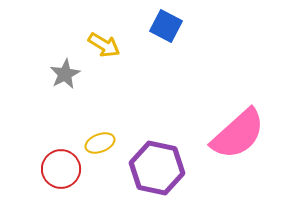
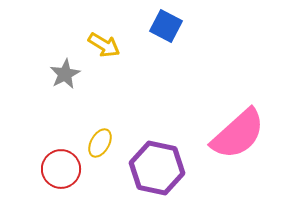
yellow ellipse: rotated 40 degrees counterclockwise
